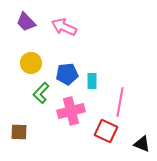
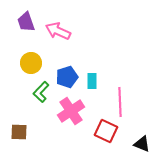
purple trapezoid: rotated 25 degrees clockwise
pink arrow: moved 6 px left, 4 px down
blue pentagon: moved 3 px down; rotated 10 degrees counterclockwise
green L-shape: moved 1 px up
pink line: rotated 12 degrees counterclockwise
pink cross: rotated 20 degrees counterclockwise
